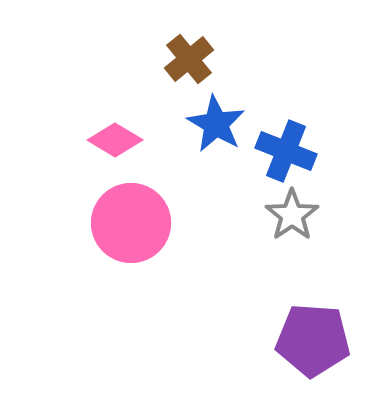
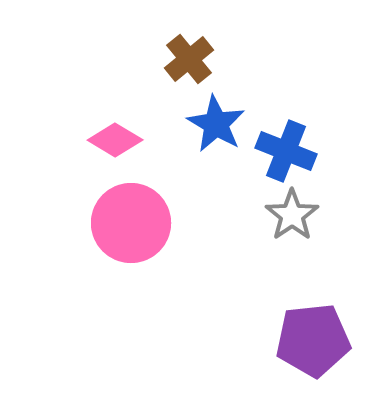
purple pentagon: rotated 10 degrees counterclockwise
